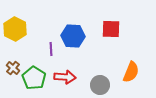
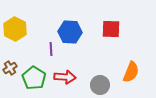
blue hexagon: moved 3 px left, 4 px up
brown cross: moved 3 px left; rotated 16 degrees clockwise
